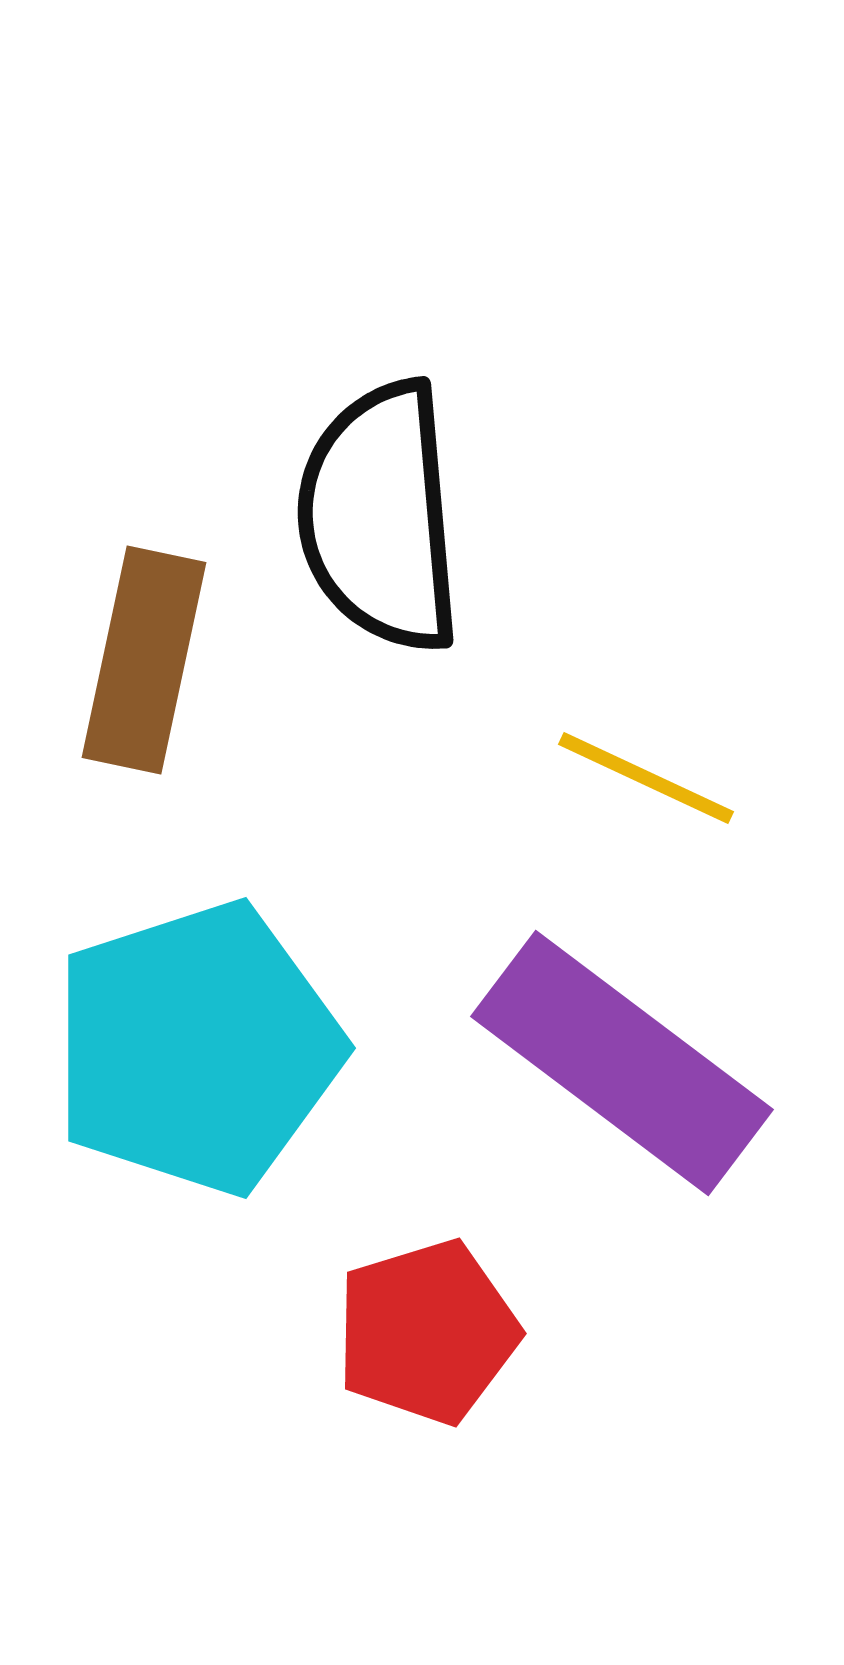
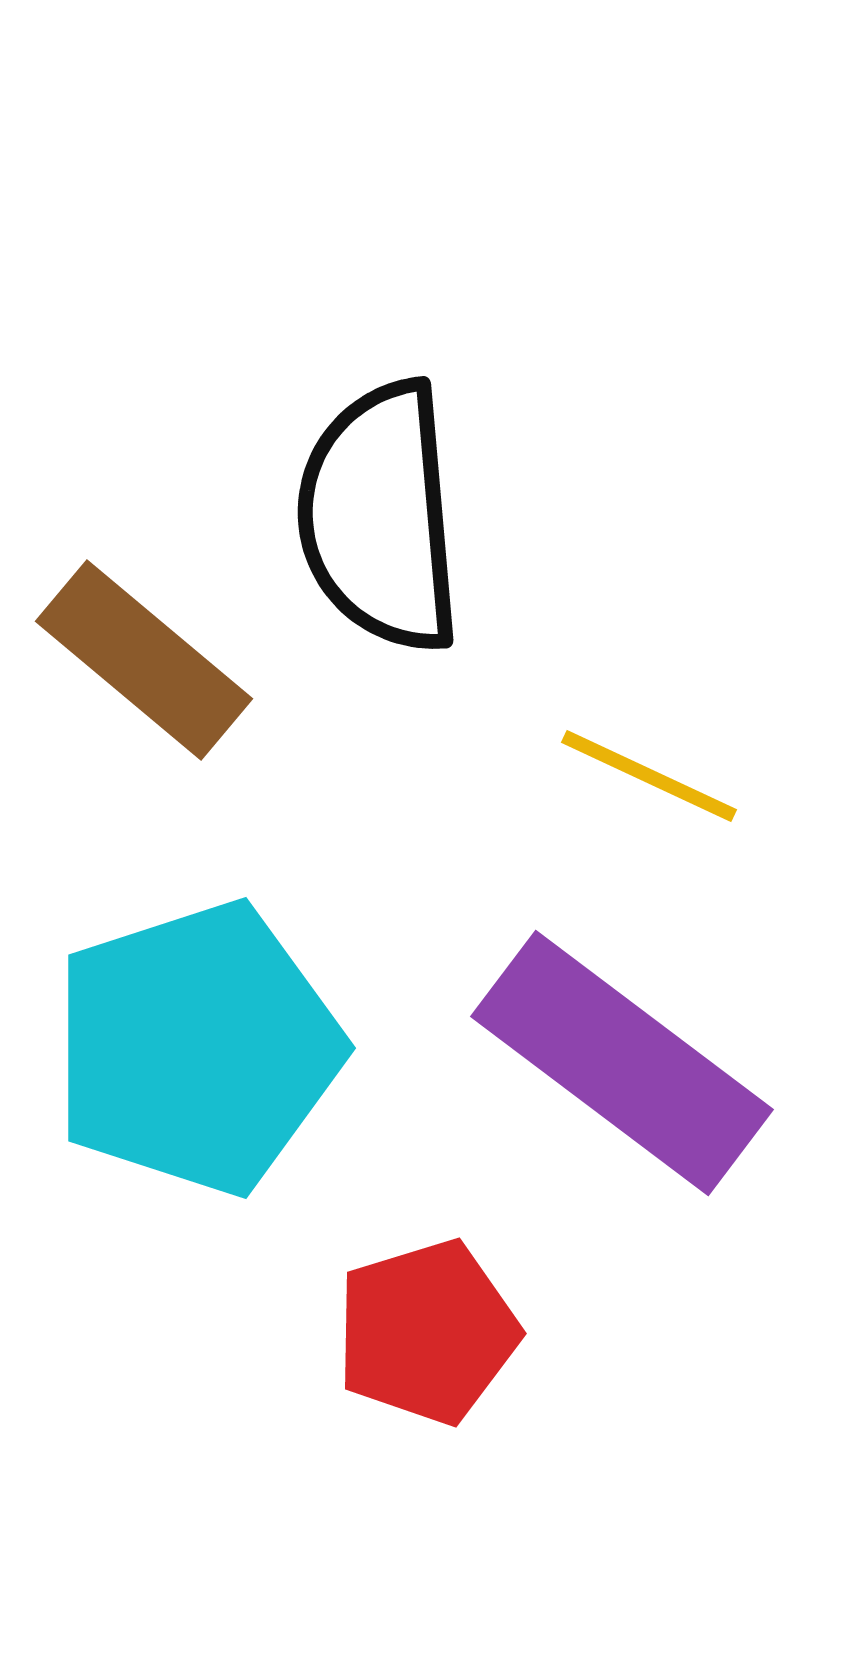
brown rectangle: rotated 62 degrees counterclockwise
yellow line: moved 3 px right, 2 px up
